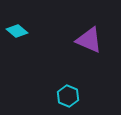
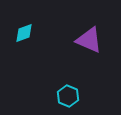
cyan diamond: moved 7 px right, 2 px down; rotated 60 degrees counterclockwise
